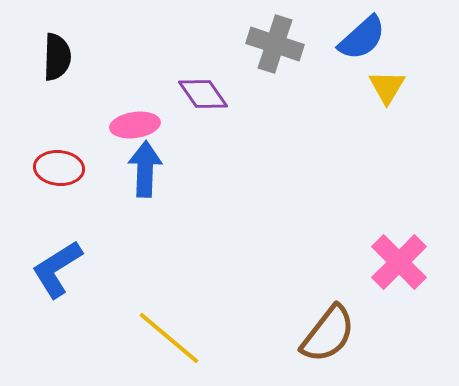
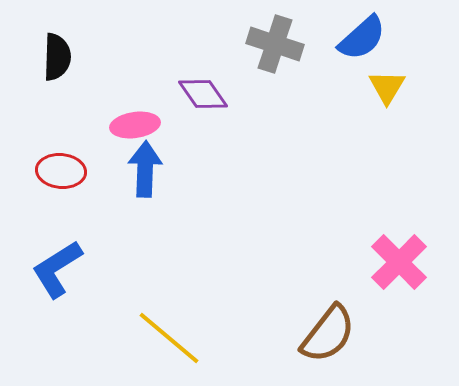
red ellipse: moved 2 px right, 3 px down
